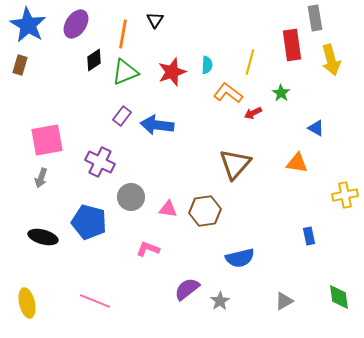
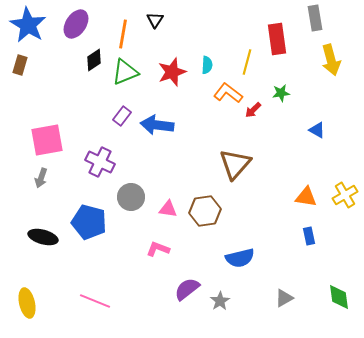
red rectangle: moved 15 px left, 6 px up
yellow line: moved 3 px left
green star: rotated 30 degrees clockwise
red arrow: moved 3 px up; rotated 18 degrees counterclockwise
blue triangle: moved 1 px right, 2 px down
orange triangle: moved 9 px right, 34 px down
yellow cross: rotated 20 degrees counterclockwise
pink L-shape: moved 10 px right
gray triangle: moved 3 px up
